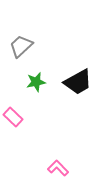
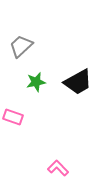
pink rectangle: rotated 24 degrees counterclockwise
